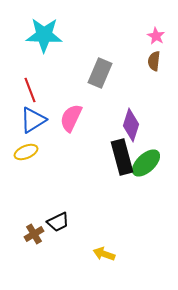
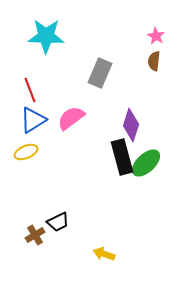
cyan star: moved 2 px right, 1 px down
pink semicircle: rotated 28 degrees clockwise
brown cross: moved 1 px right, 1 px down
